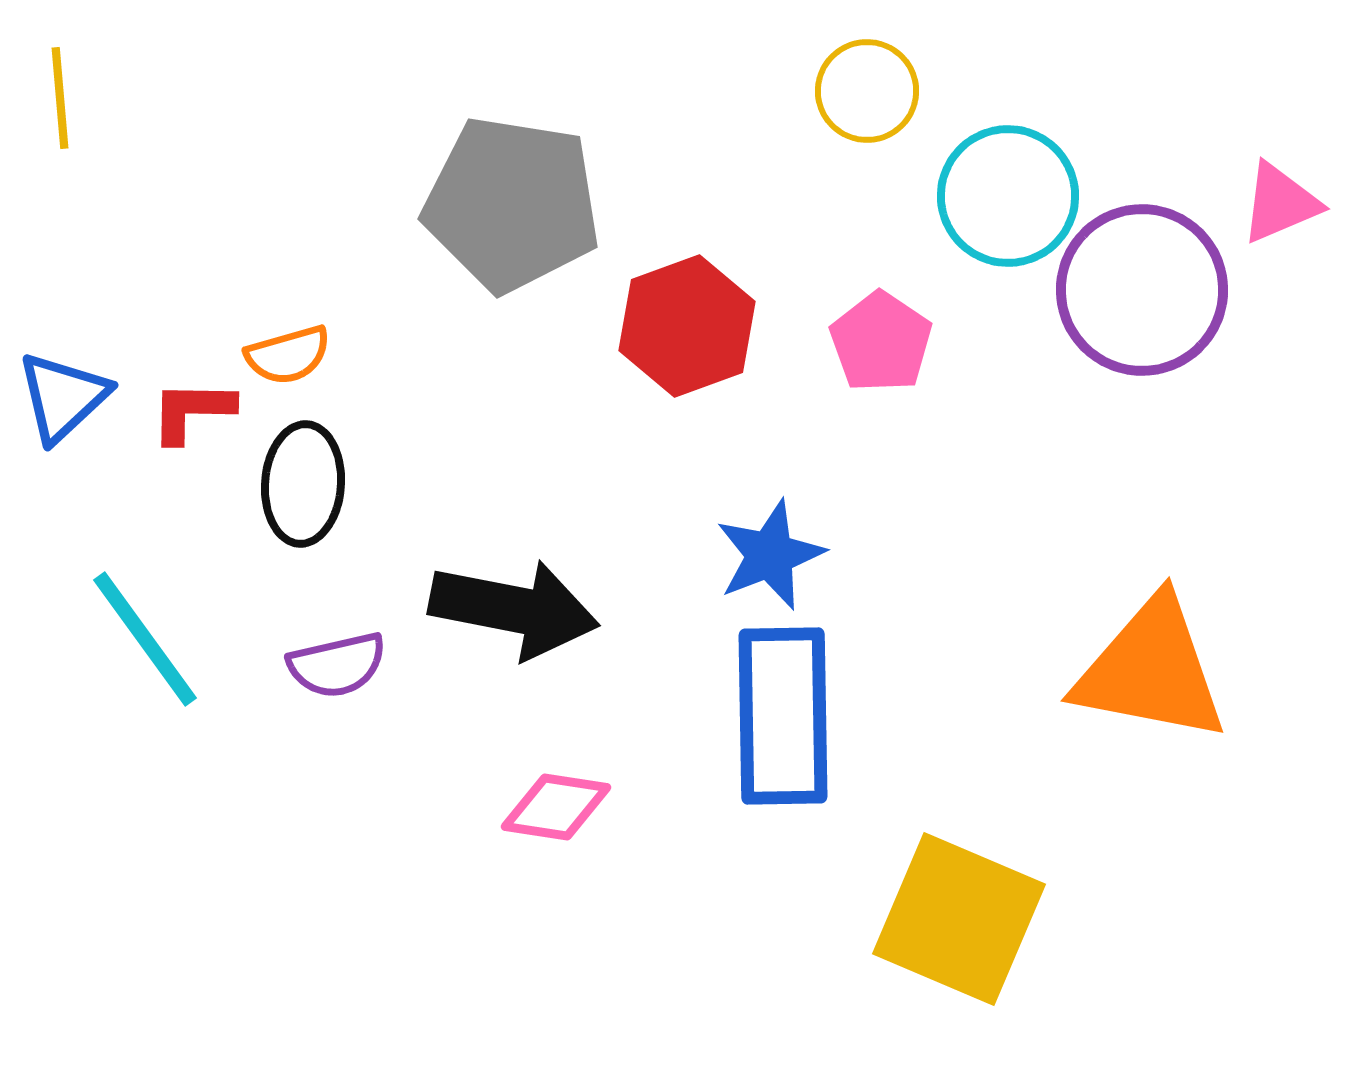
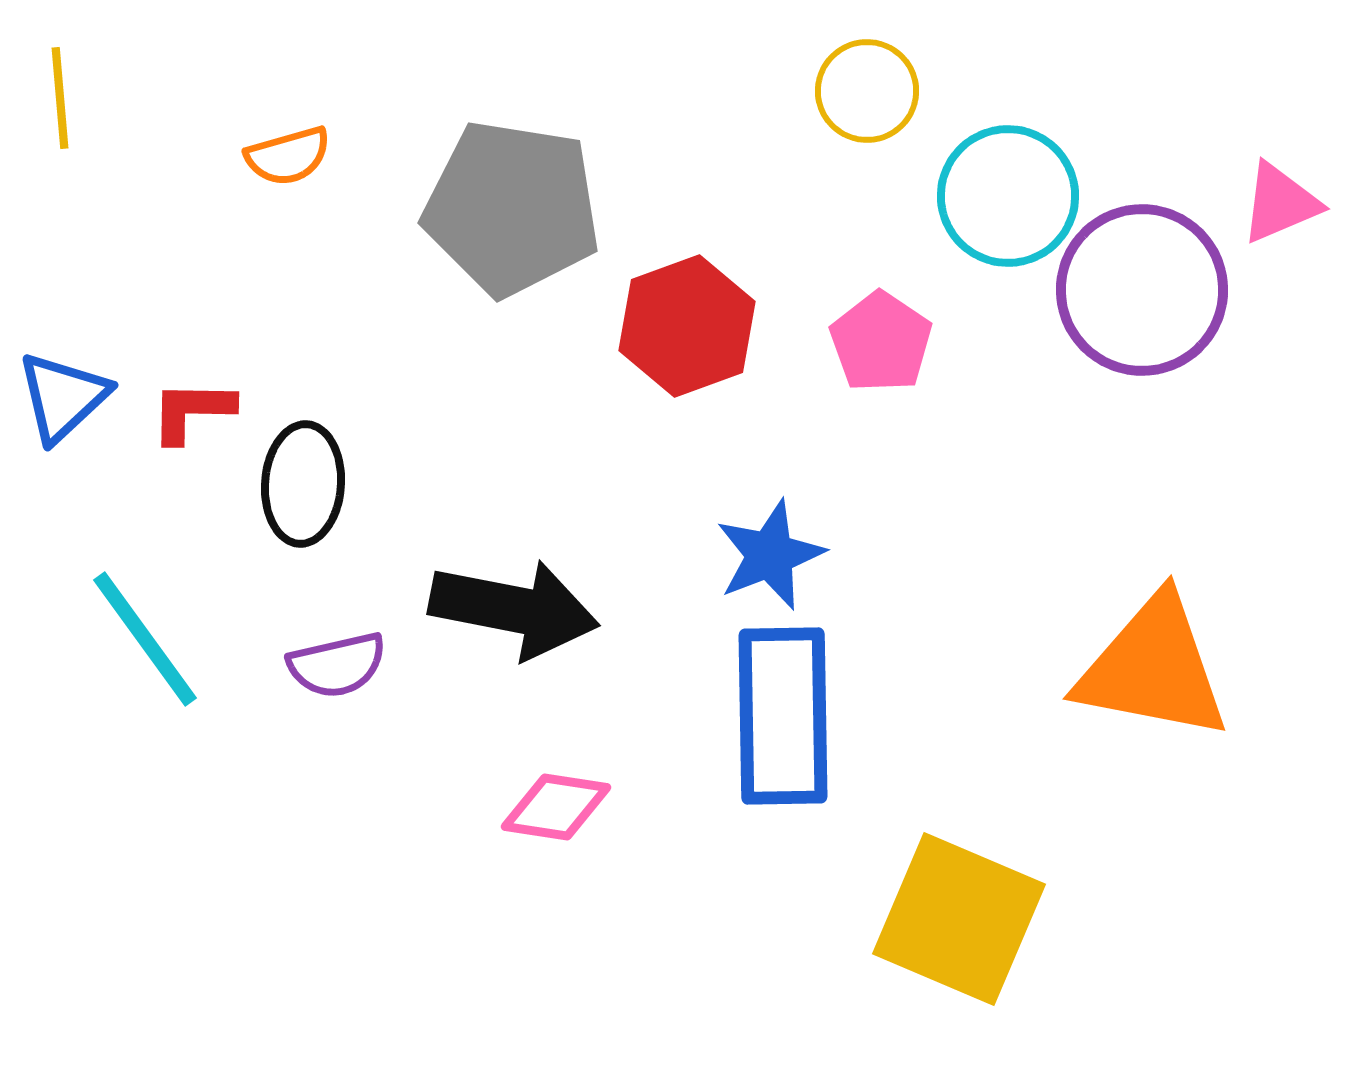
gray pentagon: moved 4 px down
orange semicircle: moved 199 px up
orange triangle: moved 2 px right, 2 px up
